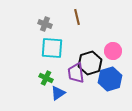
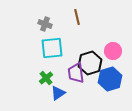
cyan square: rotated 10 degrees counterclockwise
green cross: rotated 24 degrees clockwise
